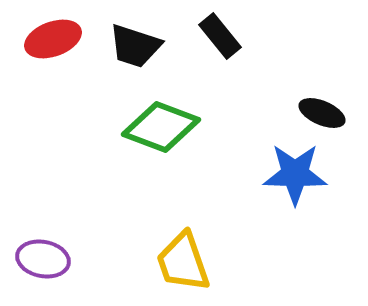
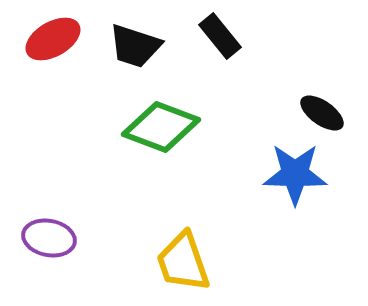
red ellipse: rotated 10 degrees counterclockwise
black ellipse: rotated 12 degrees clockwise
purple ellipse: moved 6 px right, 21 px up
